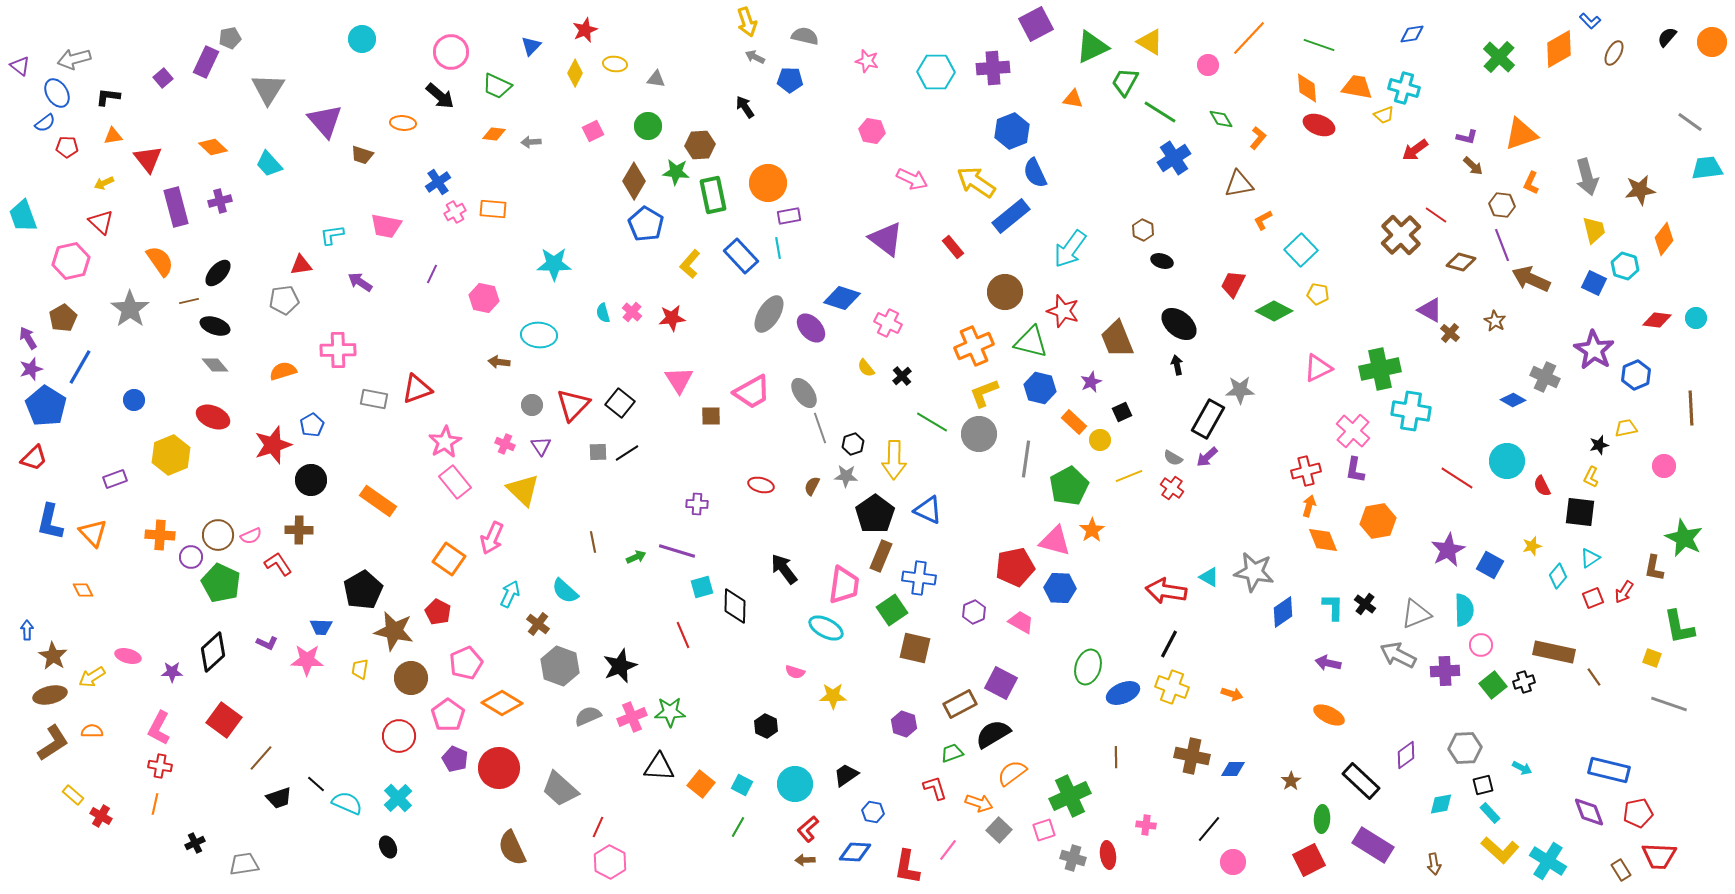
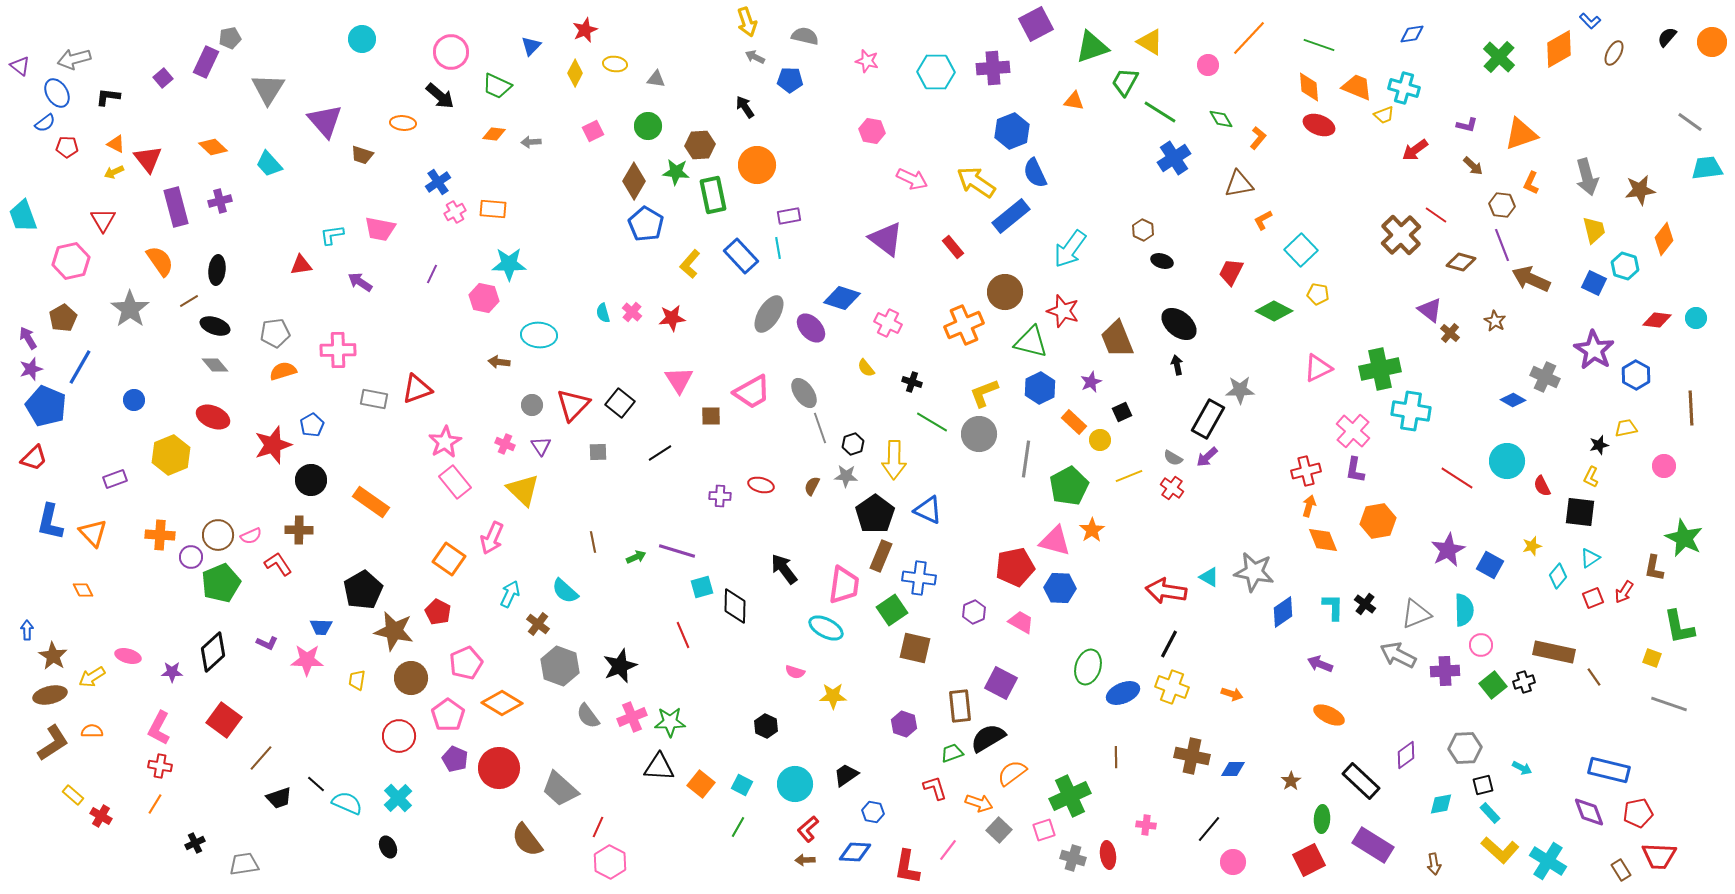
green triangle at (1092, 47): rotated 6 degrees clockwise
orange trapezoid at (1357, 87): rotated 12 degrees clockwise
orange diamond at (1307, 88): moved 2 px right, 1 px up
orange triangle at (1073, 99): moved 1 px right, 2 px down
orange triangle at (113, 136): moved 3 px right, 8 px down; rotated 36 degrees clockwise
purple L-shape at (1467, 137): moved 12 px up
yellow arrow at (104, 183): moved 10 px right, 11 px up
orange circle at (768, 183): moved 11 px left, 18 px up
red triangle at (101, 222): moved 2 px right, 2 px up; rotated 16 degrees clockwise
pink trapezoid at (386, 226): moved 6 px left, 3 px down
cyan star at (554, 264): moved 45 px left
black ellipse at (218, 273): moved 1 px left, 3 px up; rotated 36 degrees counterclockwise
red trapezoid at (1233, 284): moved 2 px left, 12 px up
gray pentagon at (284, 300): moved 9 px left, 33 px down
brown line at (189, 301): rotated 18 degrees counterclockwise
purple triangle at (1430, 310): rotated 8 degrees clockwise
orange cross at (974, 346): moved 10 px left, 21 px up
blue hexagon at (1636, 375): rotated 8 degrees counterclockwise
black cross at (902, 376): moved 10 px right, 6 px down; rotated 30 degrees counterclockwise
blue hexagon at (1040, 388): rotated 20 degrees clockwise
blue pentagon at (46, 406): rotated 9 degrees counterclockwise
black line at (627, 453): moved 33 px right
orange rectangle at (378, 501): moved 7 px left, 1 px down
purple cross at (697, 504): moved 23 px right, 8 px up
green pentagon at (221, 583): rotated 24 degrees clockwise
purple arrow at (1328, 663): moved 8 px left, 1 px down; rotated 10 degrees clockwise
yellow trapezoid at (360, 669): moved 3 px left, 11 px down
brown rectangle at (960, 704): moved 2 px down; rotated 68 degrees counterclockwise
green star at (670, 712): moved 10 px down
gray semicircle at (588, 716): rotated 104 degrees counterclockwise
black semicircle at (993, 734): moved 5 px left, 4 px down
orange line at (155, 804): rotated 20 degrees clockwise
brown semicircle at (512, 848): moved 15 px right, 8 px up; rotated 12 degrees counterclockwise
